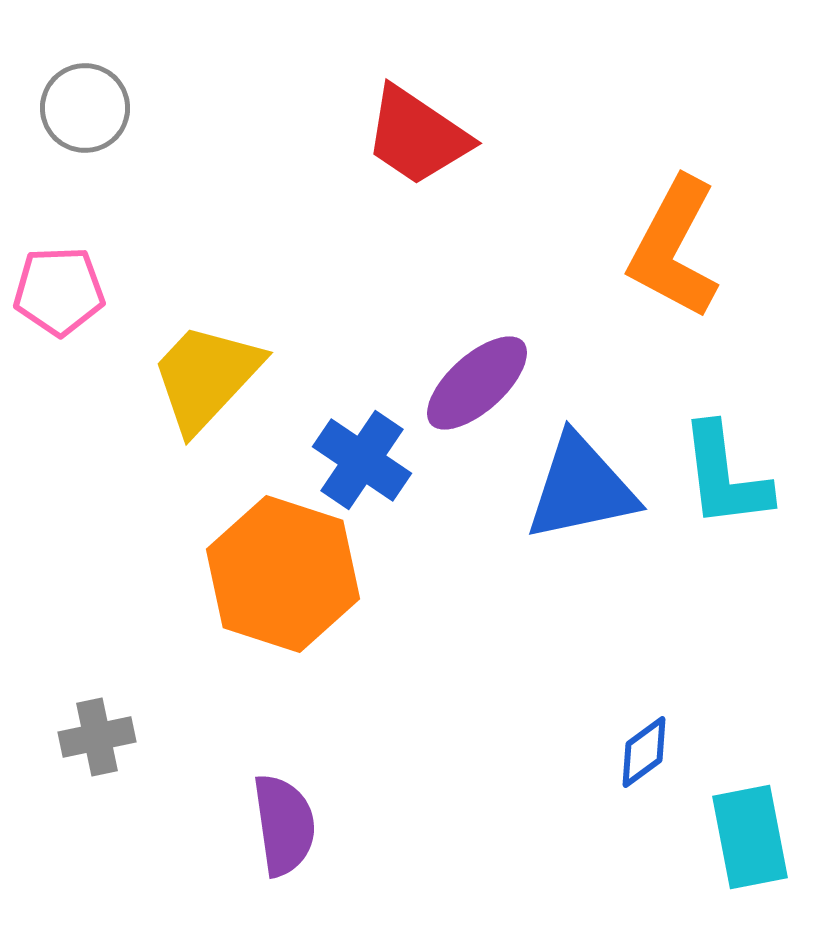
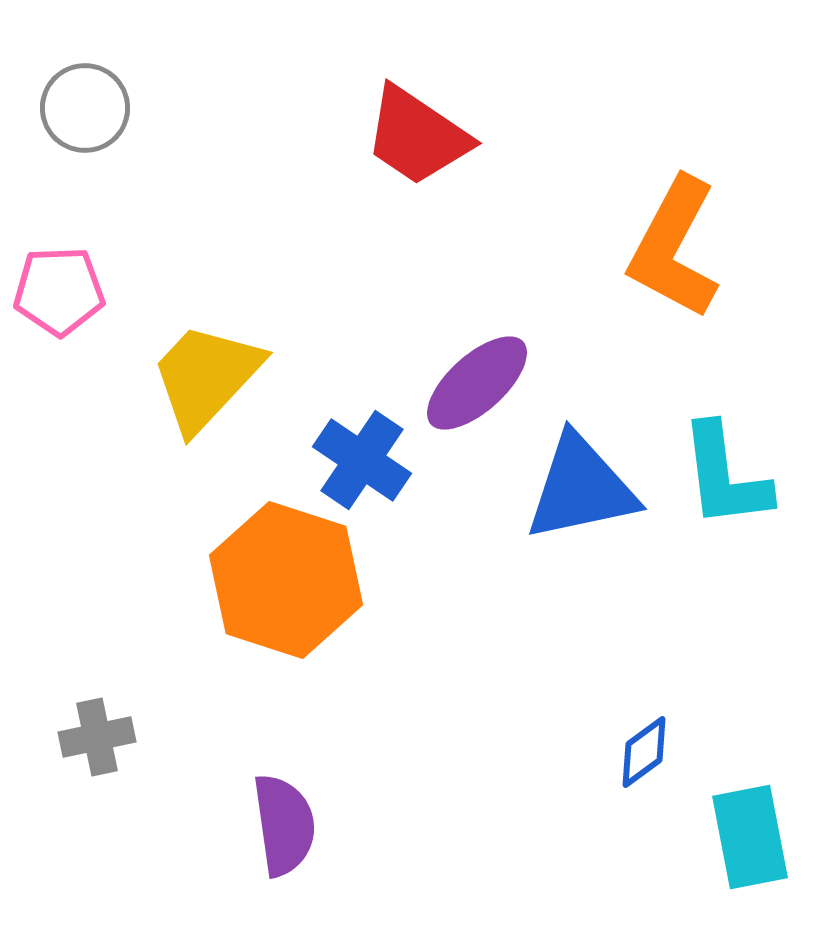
orange hexagon: moved 3 px right, 6 px down
